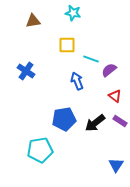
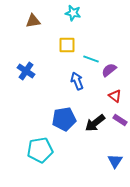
purple rectangle: moved 1 px up
blue triangle: moved 1 px left, 4 px up
